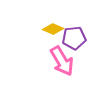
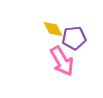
yellow diamond: rotated 40 degrees clockwise
